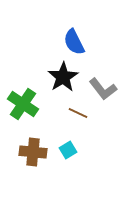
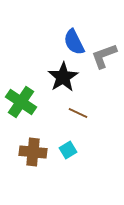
gray L-shape: moved 1 px right, 33 px up; rotated 108 degrees clockwise
green cross: moved 2 px left, 2 px up
